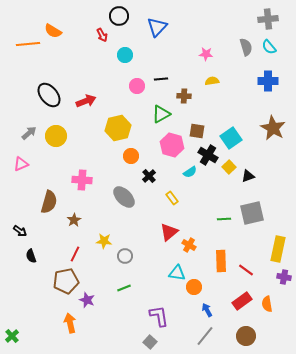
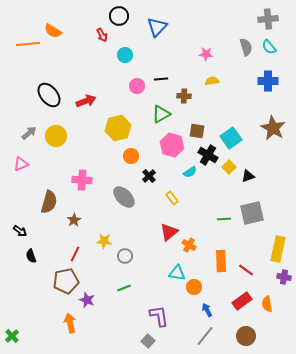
gray square at (150, 342): moved 2 px left, 1 px up
